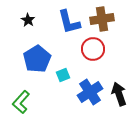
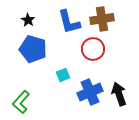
blue pentagon: moved 4 px left, 10 px up; rotated 24 degrees counterclockwise
blue cross: rotated 10 degrees clockwise
